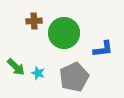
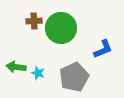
green circle: moved 3 px left, 5 px up
blue L-shape: rotated 15 degrees counterclockwise
green arrow: rotated 144 degrees clockwise
